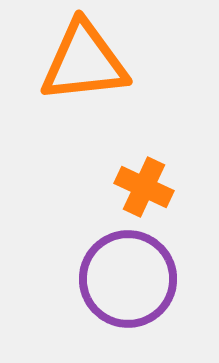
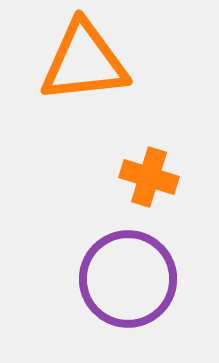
orange cross: moved 5 px right, 10 px up; rotated 8 degrees counterclockwise
